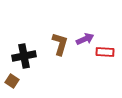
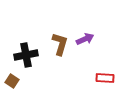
red rectangle: moved 26 px down
black cross: moved 2 px right, 1 px up
